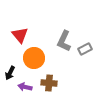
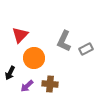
red triangle: rotated 24 degrees clockwise
gray rectangle: moved 1 px right
brown cross: moved 1 px right, 1 px down
purple arrow: moved 2 px right, 1 px up; rotated 56 degrees counterclockwise
